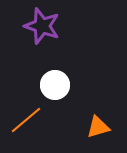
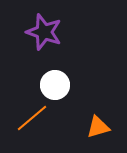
purple star: moved 2 px right, 6 px down
orange line: moved 6 px right, 2 px up
